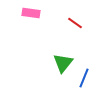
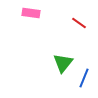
red line: moved 4 px right
